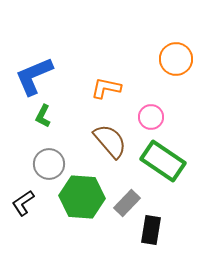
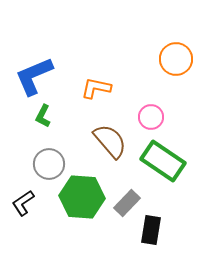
orange L-shape: moved 10 px left
